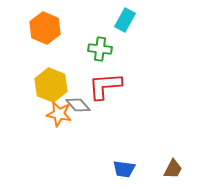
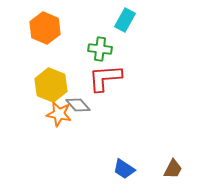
red L-shape: moved 8 px up
blue trapezoid: rotated 25 degrees clockwise
